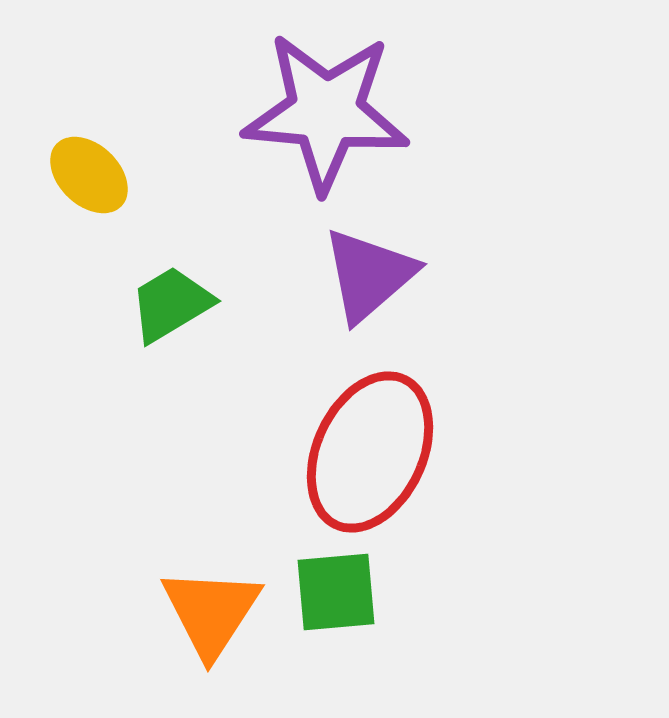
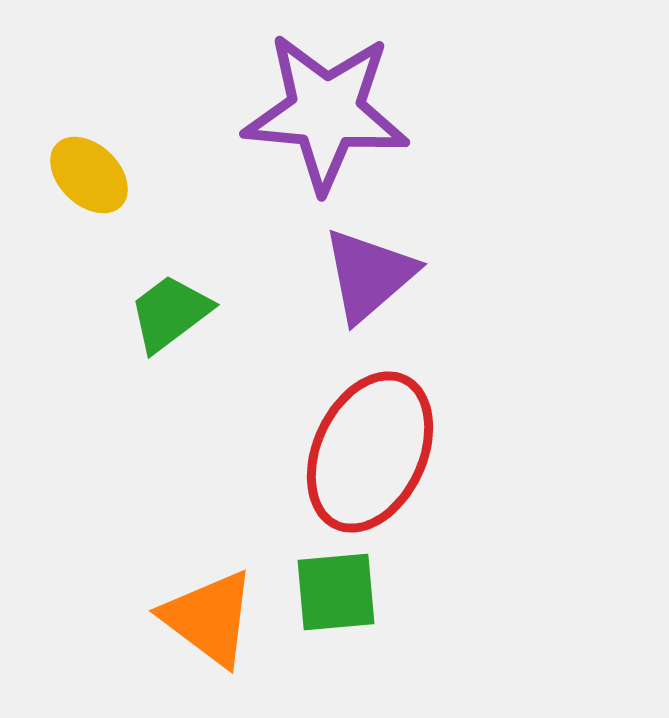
green trapezoid: moved 1 px left, 9 px down; rotated 6 degrees counterclockwise
orange triangle: moved 2 px left, 6 px down; rotated 26 degrees counterclockwise
